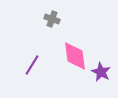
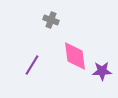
gray cross: moved 1 px left, 1 px down
purple star: moved 1 px right, 1 px up; rotated 30 degrees counterclockwise
